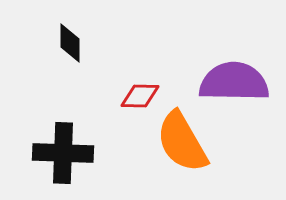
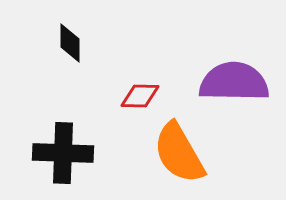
orange semicircle: moved 3 px left, 11 px down
